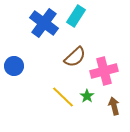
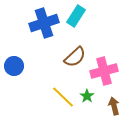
blue cross: rotated 36 degrees clockwise
